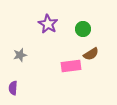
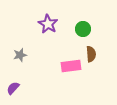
brown semicircle: rotated 63 degrees counterclockwise
purple semicircle: rotated 40 degrees clockwise
